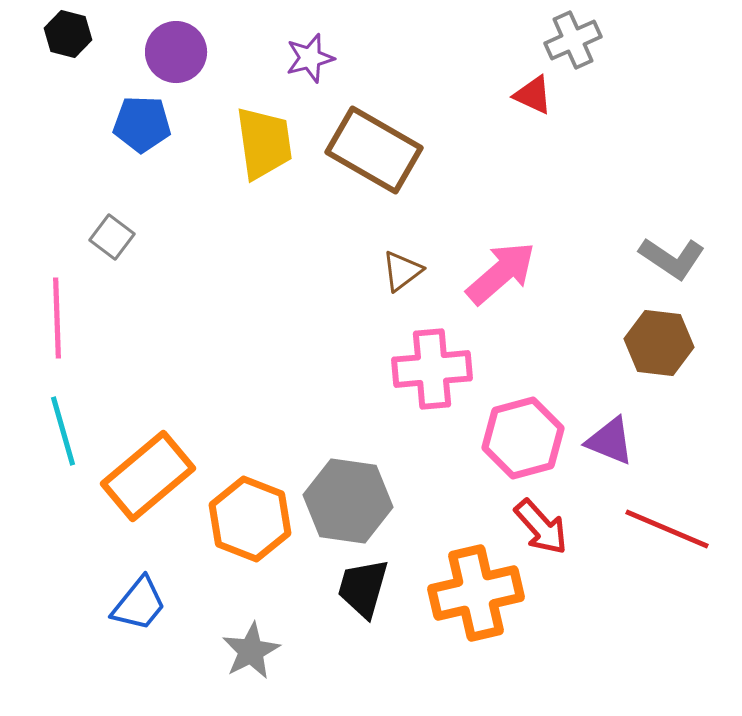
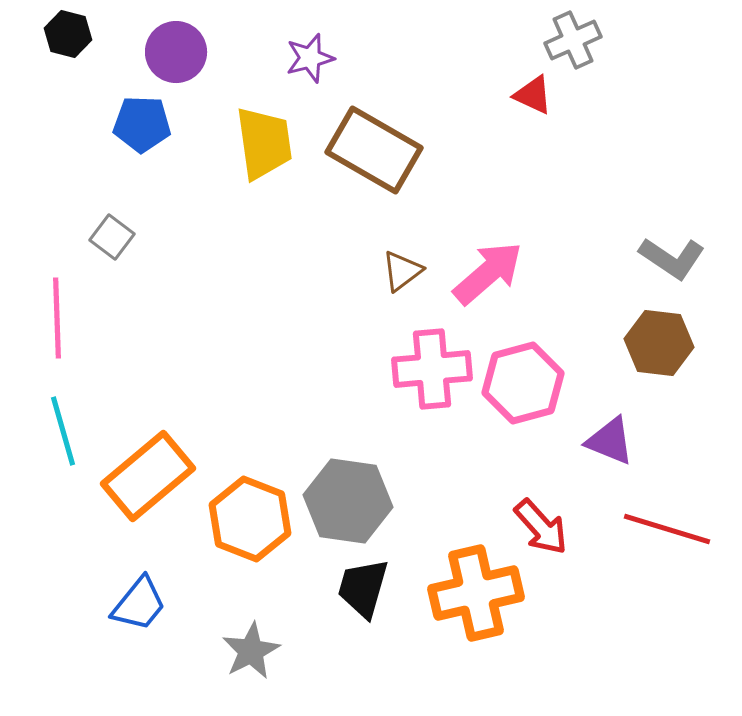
pink arrow: moved 13 px left
pink hexagon: moved 55 px up
red line: rotated 6 degrees counterclockwise
